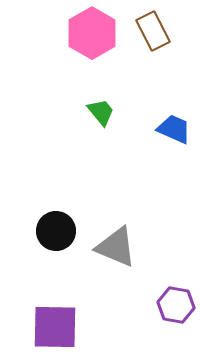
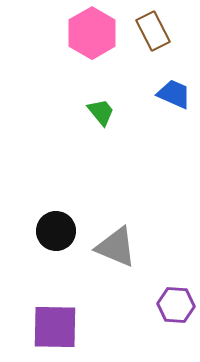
blue trapezoid: moved 35 px up
purple hexagon: rotated 6 degrees counterclockwise
